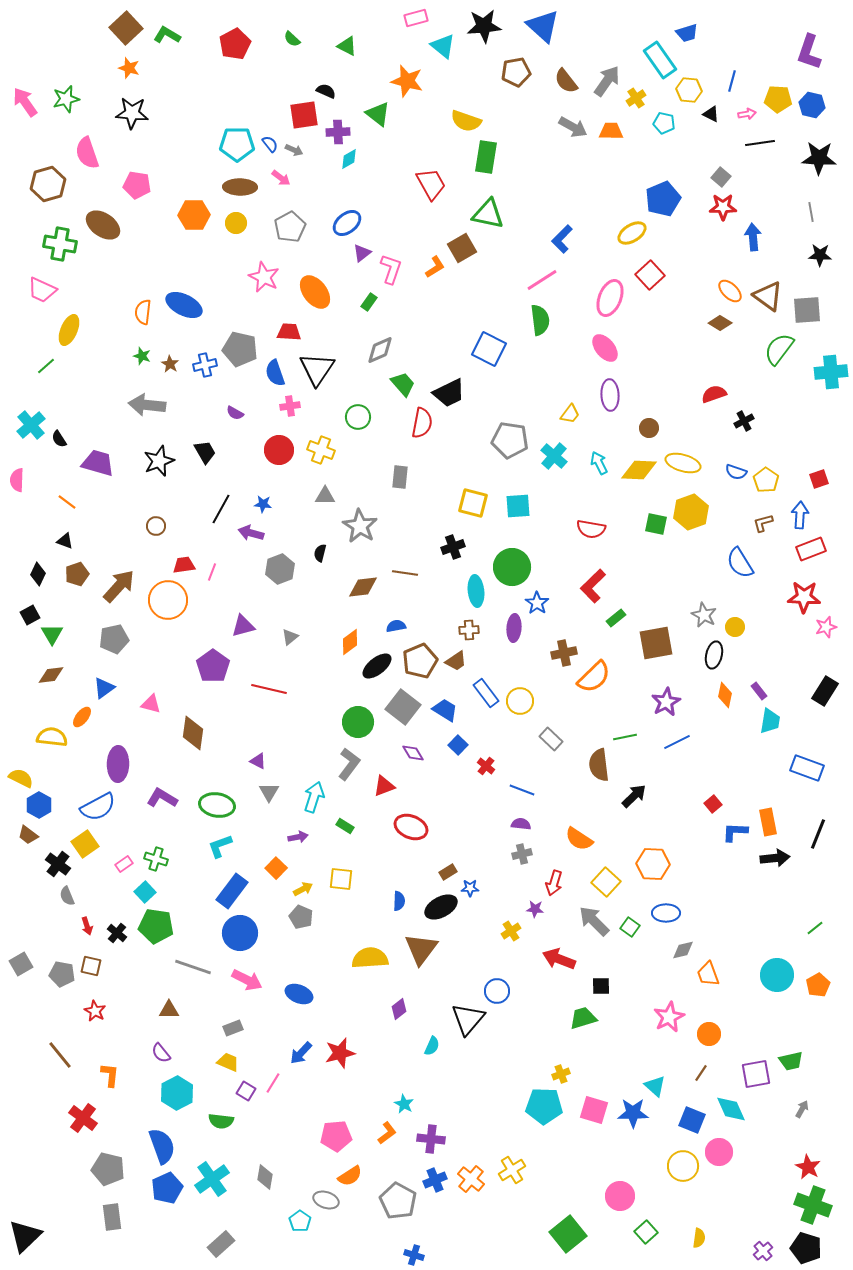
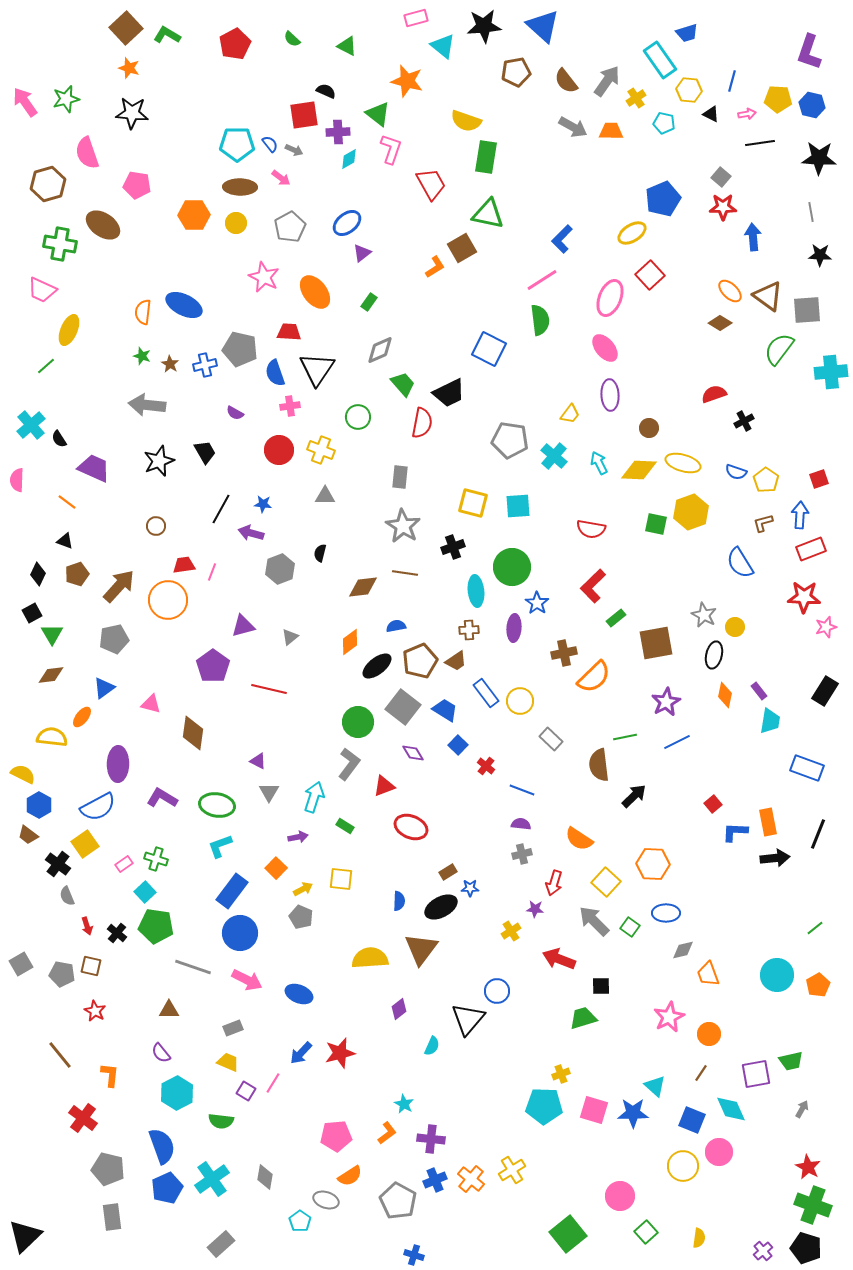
pink L-shape at (391, 269): moved 120 px up
purple trapezoid at (98, 463): moved 4 px left, 5 px down; rotated 8 degrees clockwise
gray star at (360, 526): moved 43 px right
black square at (30, 615): moved 2 px right, 2 px up
yellow semicircle at (21, 778): moved 2 px right, 4 px up
